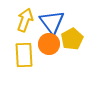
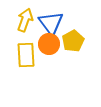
blue triangle: moved 1 px left, 1 px down
yellow pentagon: moved 1 px right, 2 px down
yellow rectangle: moved 2 px right
